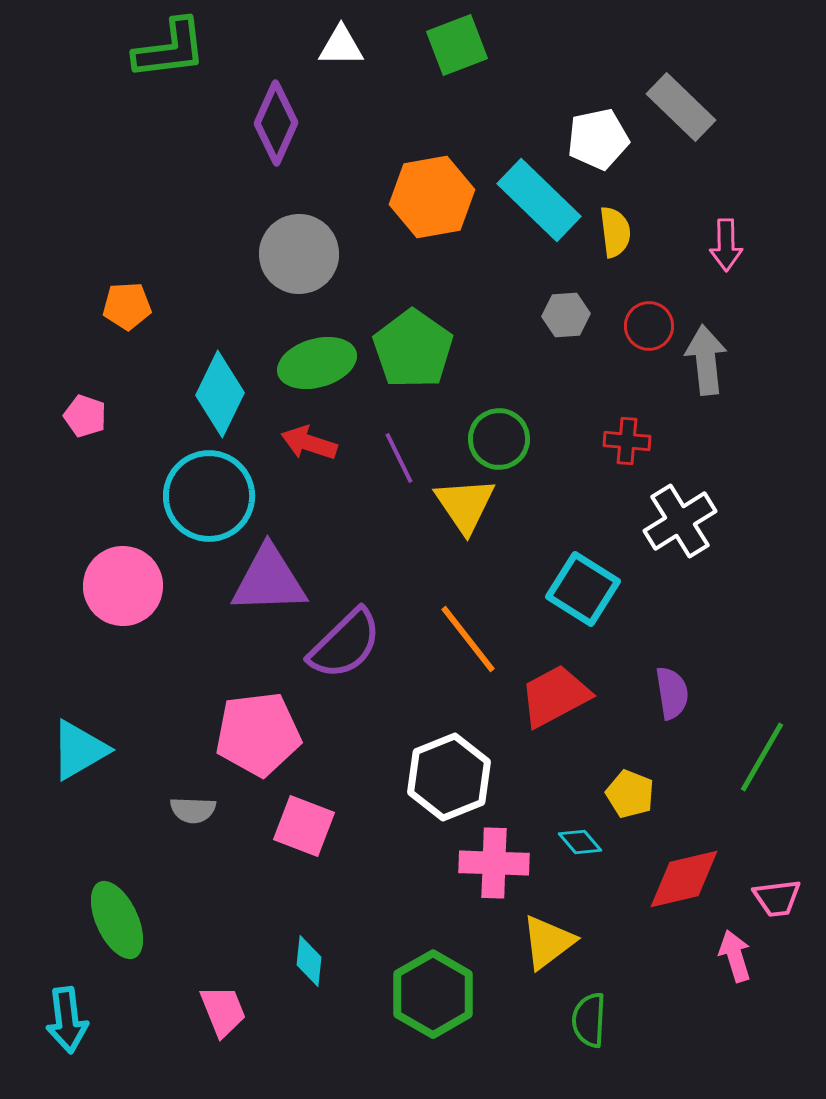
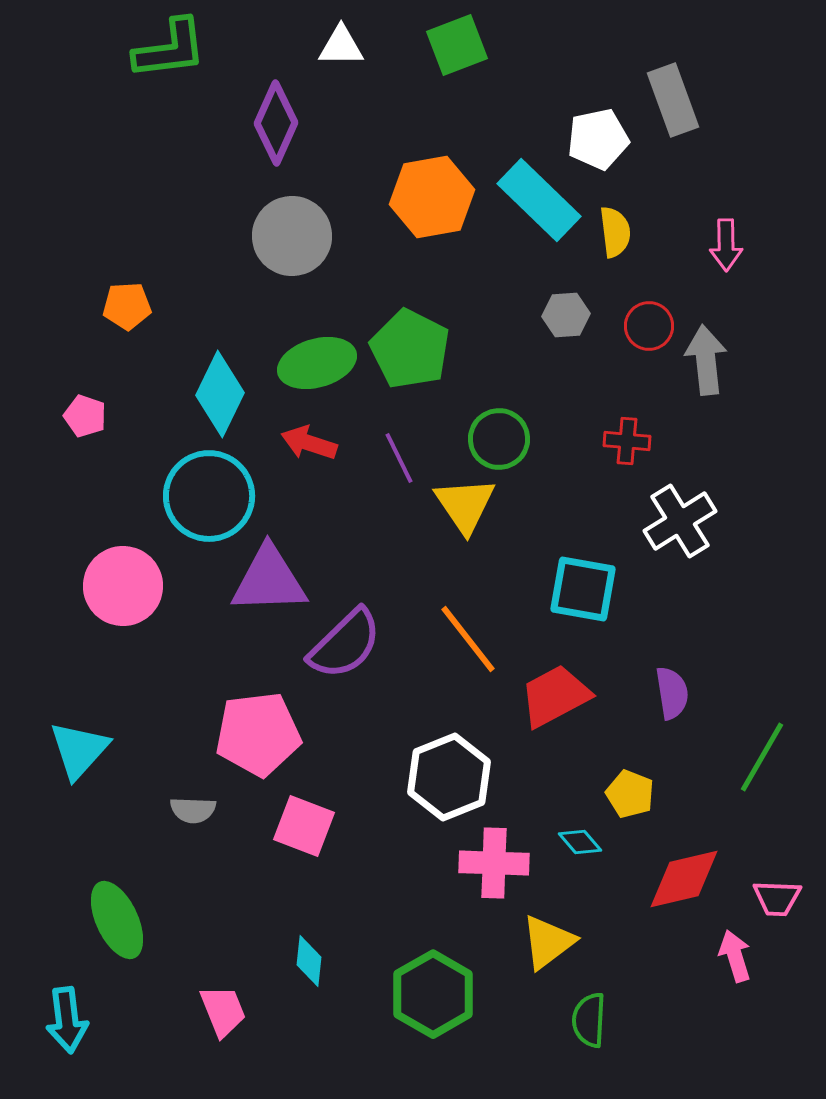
gray rectangle at (681, 107): moved 8 px left, 7 px up; rotated 26 degrees clockwise
gray circle at (299, 254): moved 7 px left, 18 px up
green pentagon at (413, 349): moved 3 px left; rotated 8 degrees counterclockwise
cyan square at (583, 589): rotated 22 degrees counterclockwise
cyan triangle at (79, 750): rotated 18 degrees counterclockwise
pink trapezoid at (777, 898): rotated 9 degrees clockwise
